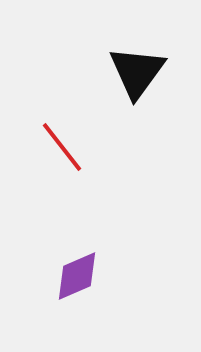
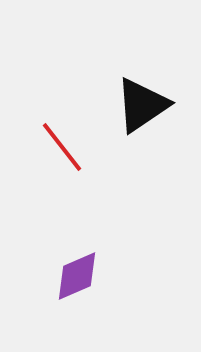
black triangle: moved 5 px right, 33 px down; rotated 20 degrees clockwise
